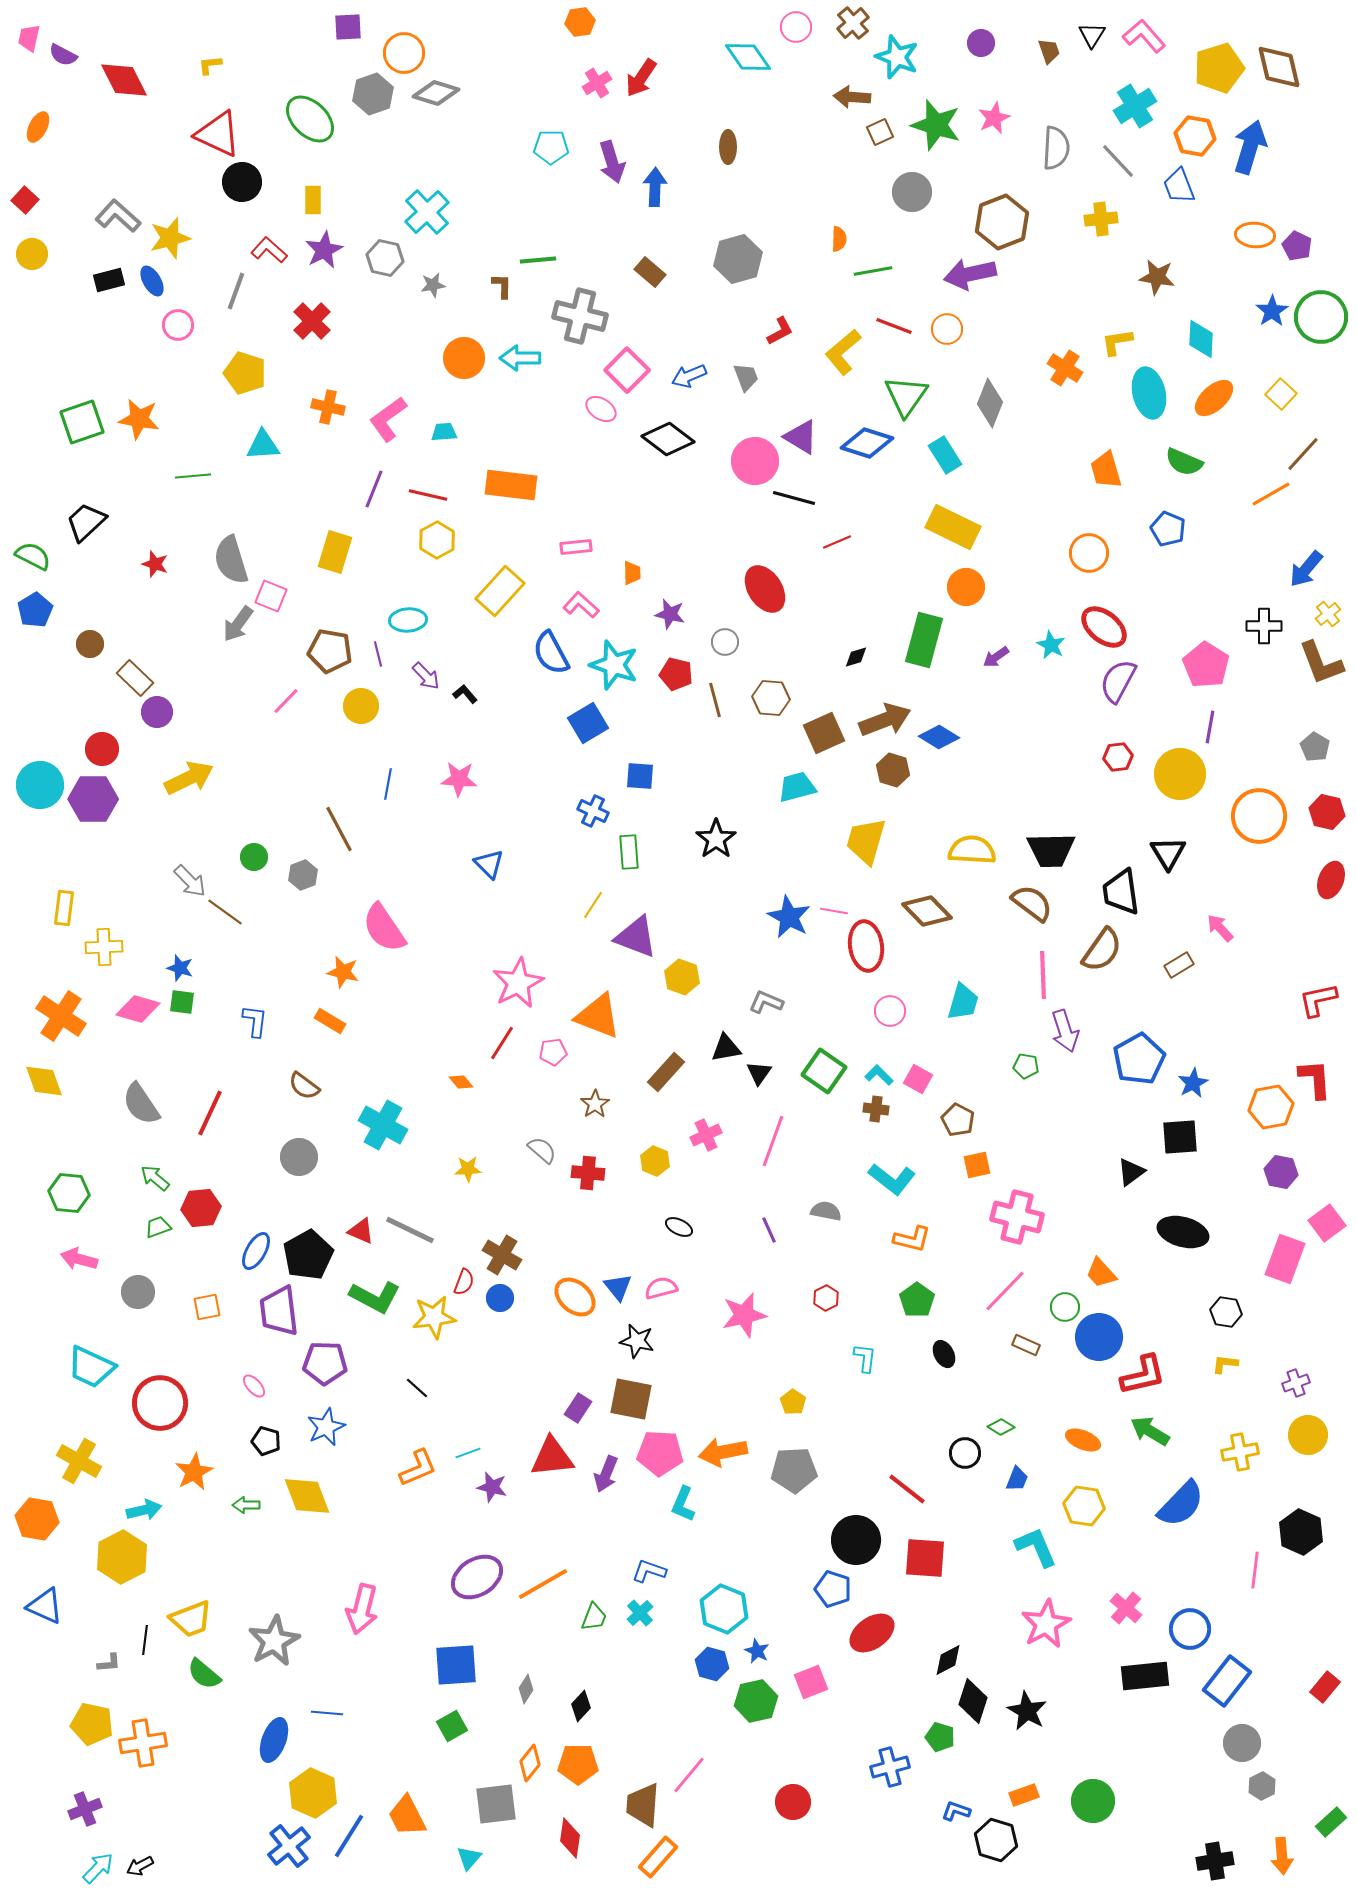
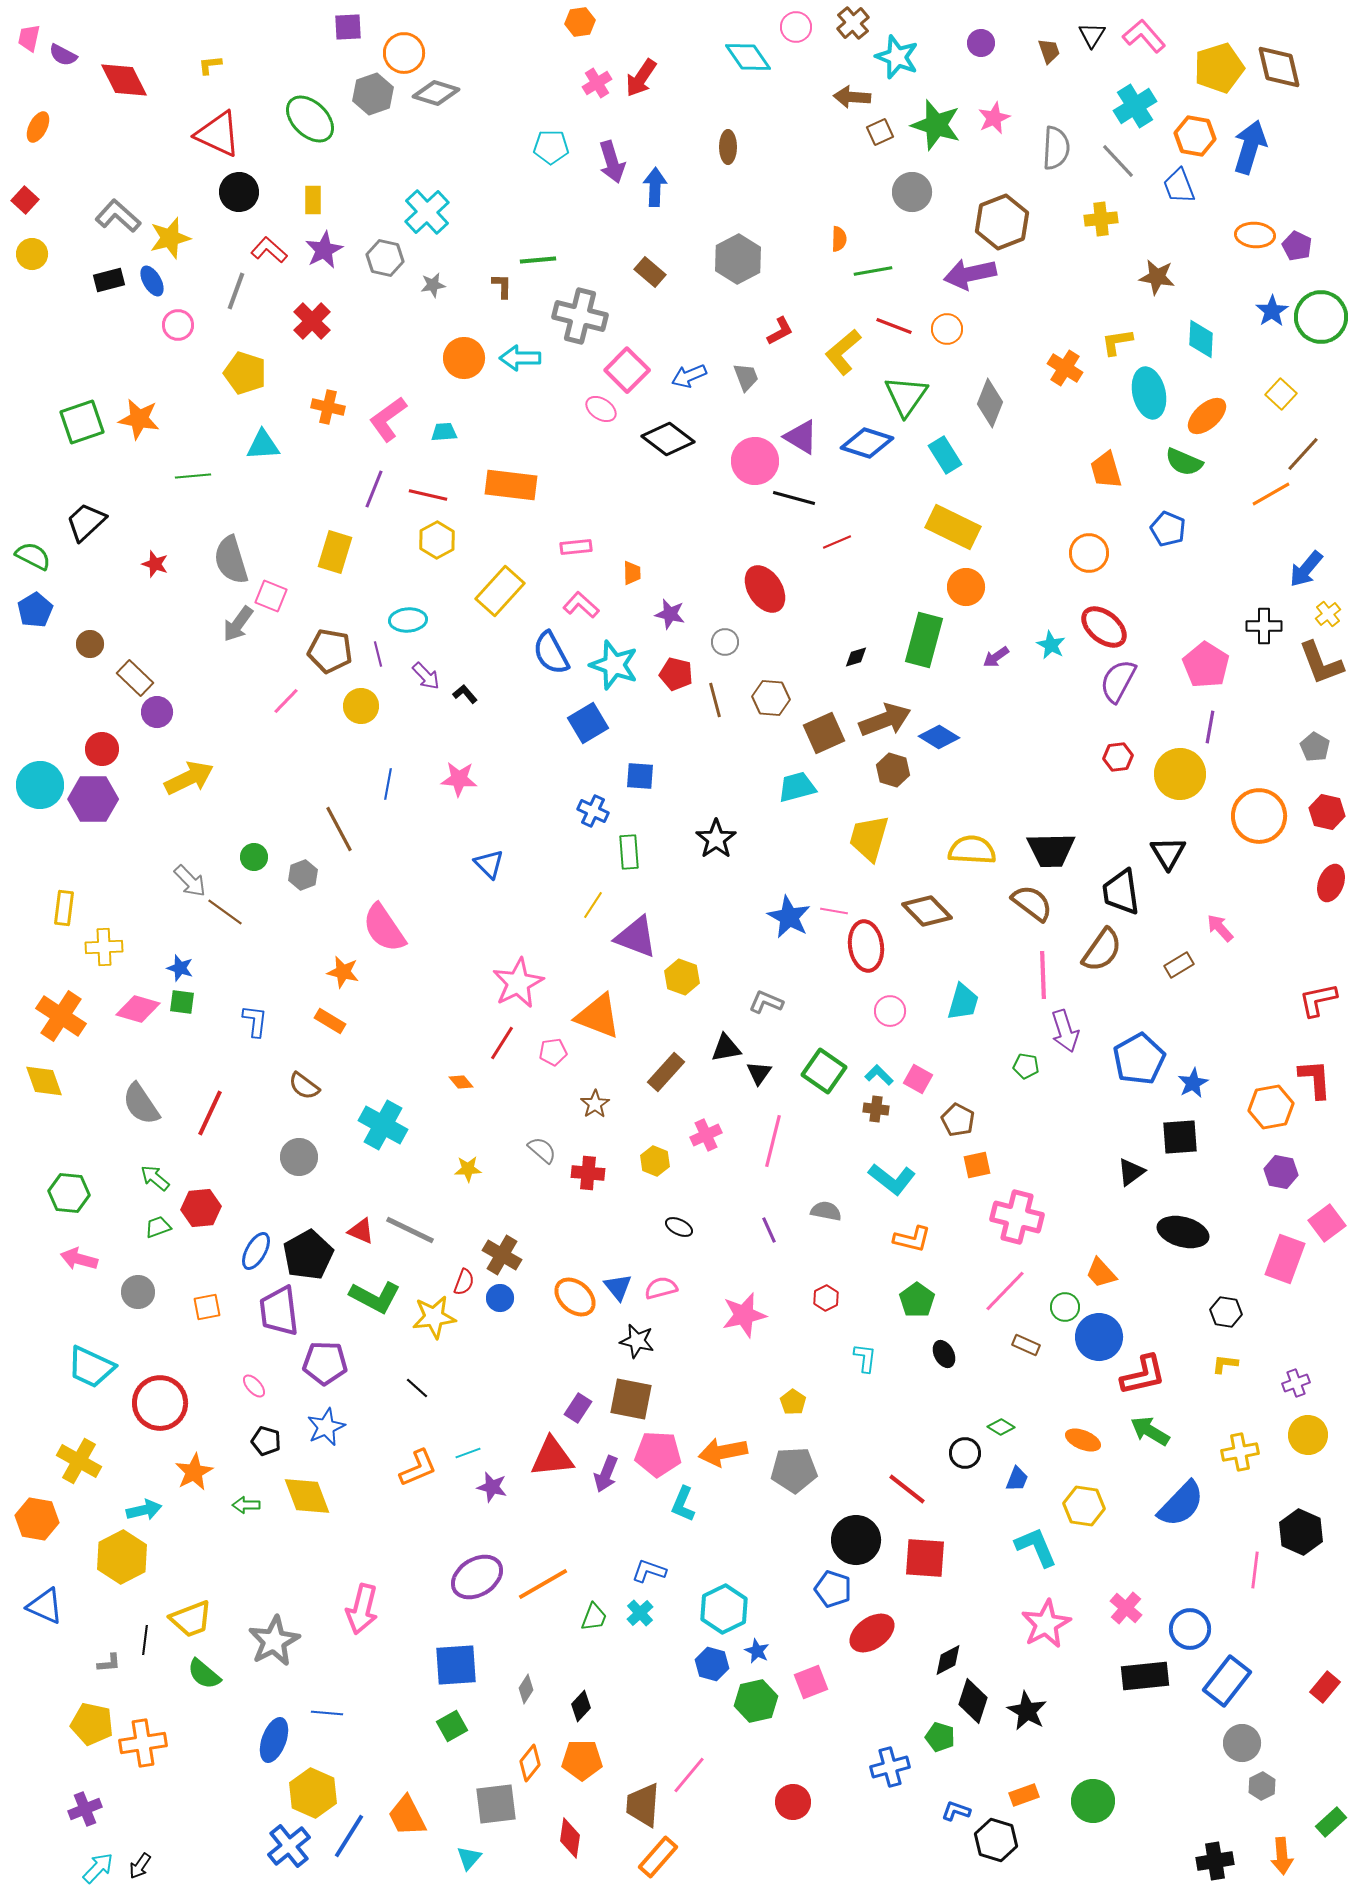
black circle at (242, 182): moved 3 px left, 10 px down
gray hexagon at (738, 259): rotated 12 degrees counterclockwise
orange ellipse at (1214, 398): moved 7 px left, 18 px down
yellow trapezoid at (866, 841): moved 3 px right, 3 px up
red ellipse at (1331, 880): moved 3 px down
pink line at (773, 1141): rotated 6 degrees counterclockwise
pink pentagon at (660, 1453): moved 2 px left, 1 px down
cyan hexagon at (724, 1609): rotated 12 degrees clockwise
orange pentagon at (578, 1764): moved 4 px right, 4 px up
black arrow at (140, 1866): rotated 28 degrees counterclockwise
